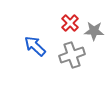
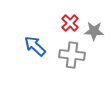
gray cross: rotated 25 degrees clockwise
